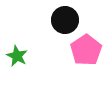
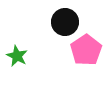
black circle: moved 2 px down
